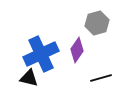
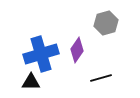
gray hexagon: moved 9 px right
blue cross: rotated 8 degrees clockwise
black triangle: moved 2 px right, 4 px down; rotated 12 degrees counterclockwise
